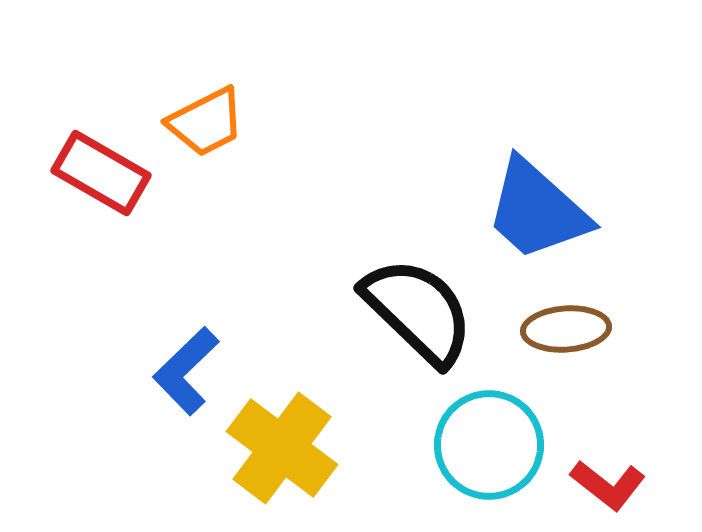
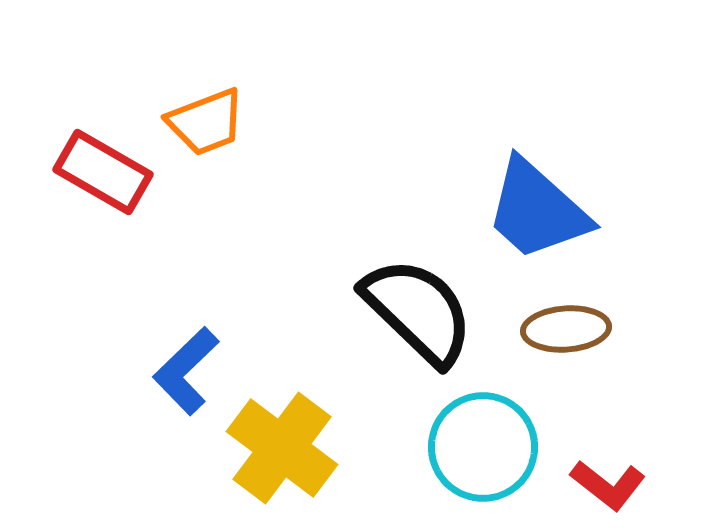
orange trapezoid: rotated 6 degrees clockwise
red rectangle: moved 2 px right, 1 px up
cyan circle: moved 6 px left, 2 px down
